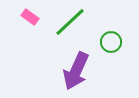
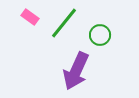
green line: moved 6 px left, 1 px down; rotated 8 degrees counterclockwise
green circle: moved 11 px left, 7 px up
